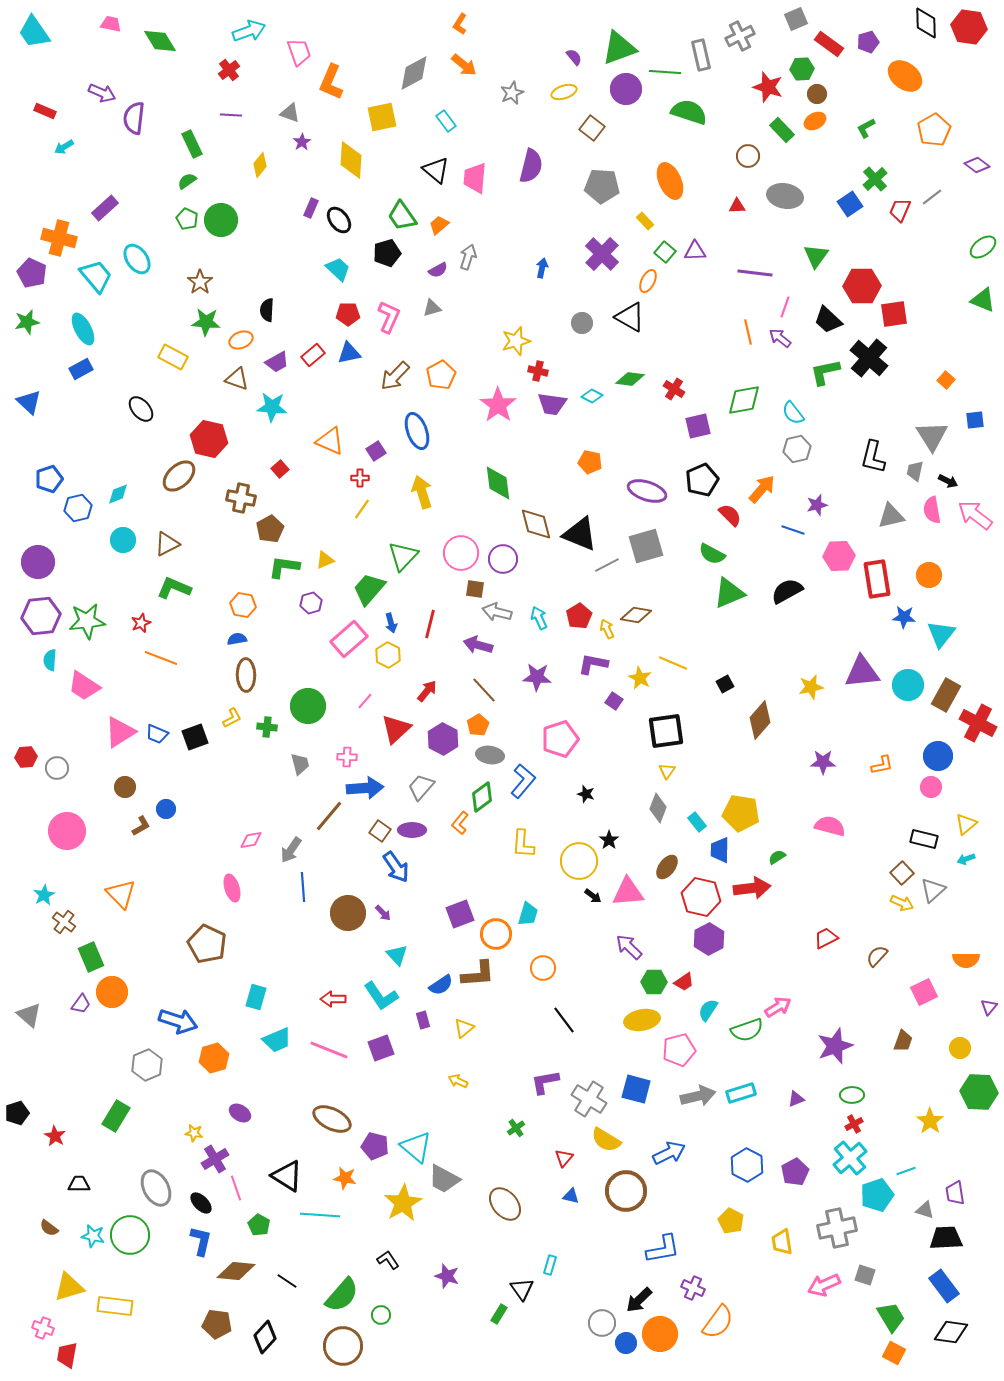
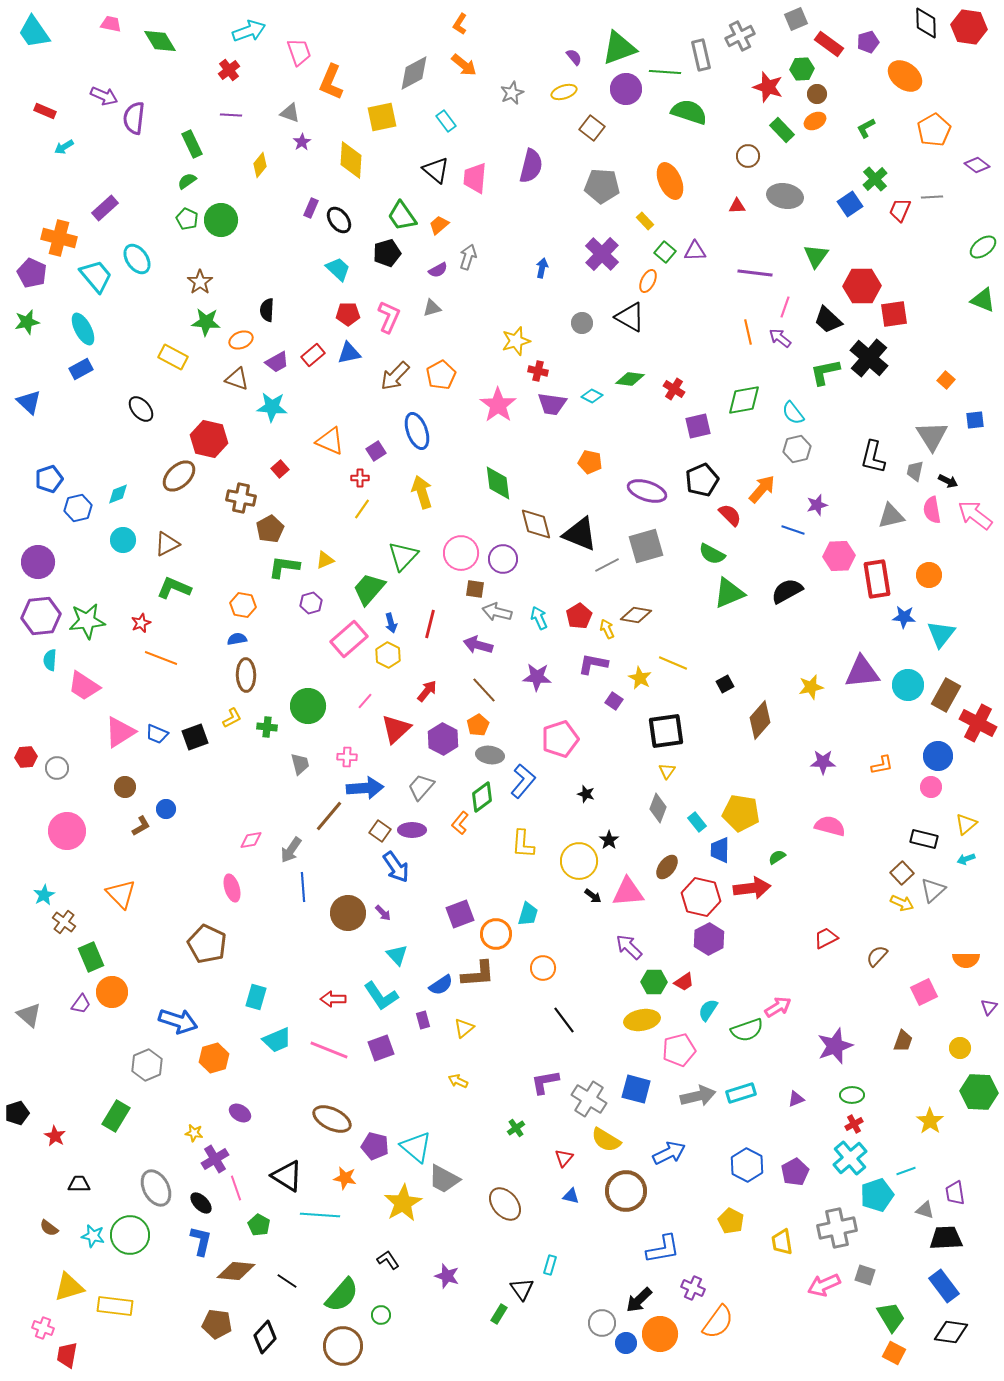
purple arrow at (102, 93): moved 2 px right, 3 px down
gray line at (932, 197): rotated 35 degrees clockwise
